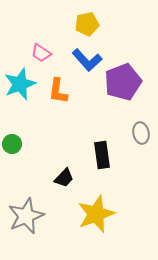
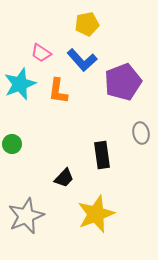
blue L-shape: moved 5 px left
